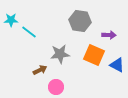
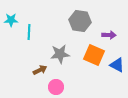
cyan line: rotated 56 degrees clockwise
